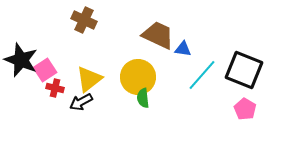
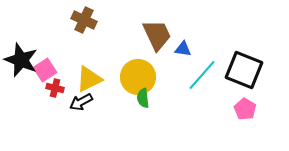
brown trapezoid: moved 1 px left; rotated 40 degrees clockwise
yellow triangle: rotated 12 degrees clockwise
